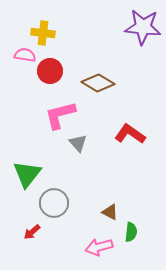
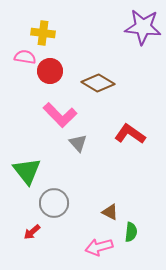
pink semicircle: moved 2 px down
pink L-shape: rotated 120 degrees counterclockwise
green triangle: moved 3 px up; rotated 16 degrees counterclockwise
